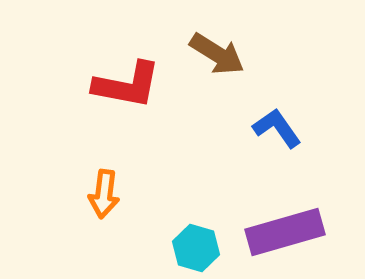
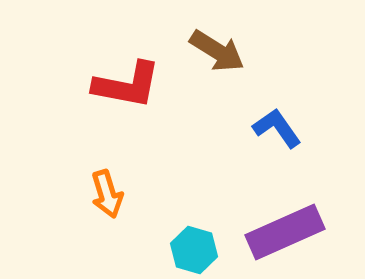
brown arrow: moved 3 px up
orange arrow: moved 3 px right; rotated 24 degrees counterclockwise
purple rectangle: rotated 8 degrees counterclockwise
cyan hexagon: moved 2 px left, 2 px down
